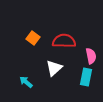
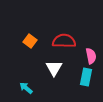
orange square: moved 3 px left, 3 px down
white triangle: rotated 18 degrees counterclockwise
cyan arrow: moved 6 px down
